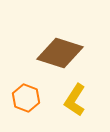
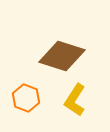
brown diamond: moved 2 px right, 3 px down
